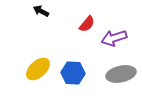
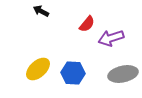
purple arrow: moved 3 px left
gray ellipse: moved 2 px right
